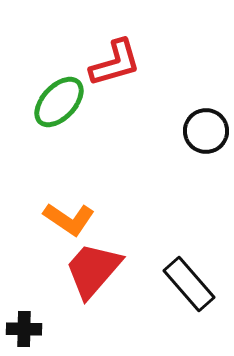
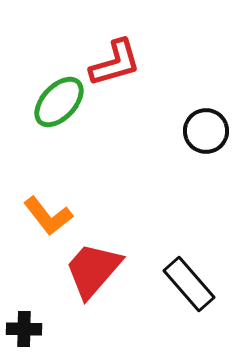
orange L-shape: moved 21 px left, 3 px up; rotated 18 degrees clockwise
